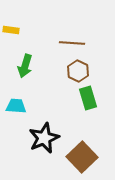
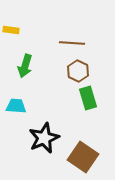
brown square: moved 1 px right; rotated 12 degrees counterclockwise
